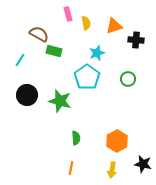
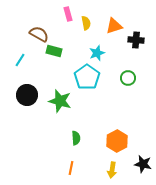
green circle: moved 1 px up
